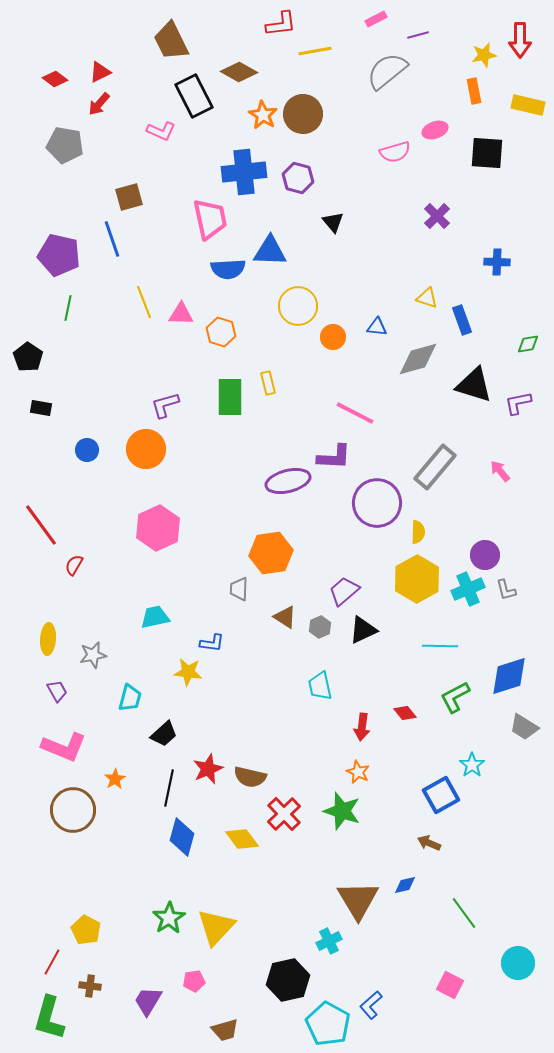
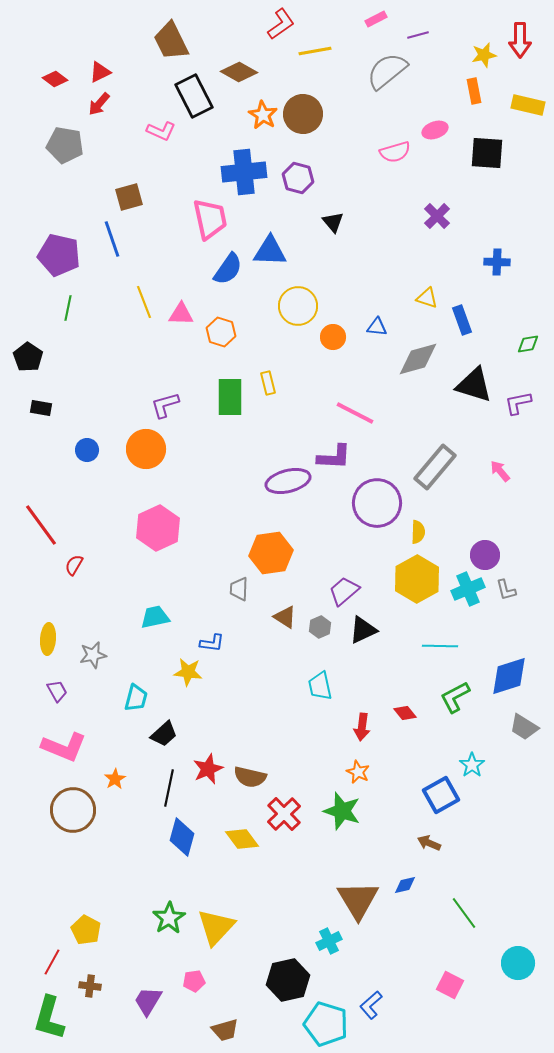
red L-shape at (281, 24): rotated 28 degrees counterclockwise
blue semicircle at (228, 269): rotated 52 degrees counterclockwise
cyan trapezoid at (130, 698): moved 6 px right
cyan pentagon at (328, 1024): moved 2 px left; rotated 12 degrees counterclockwise
